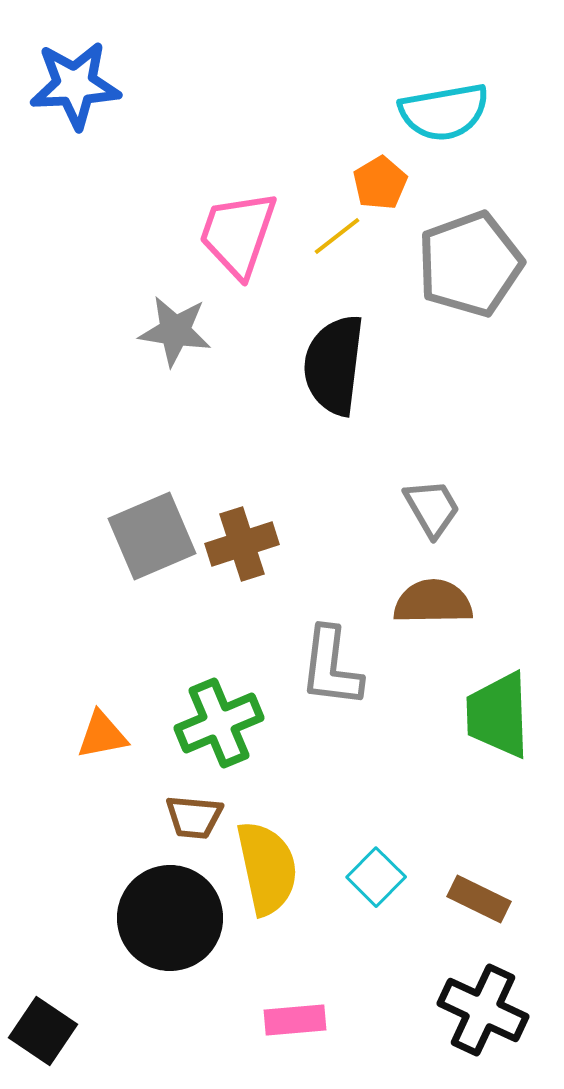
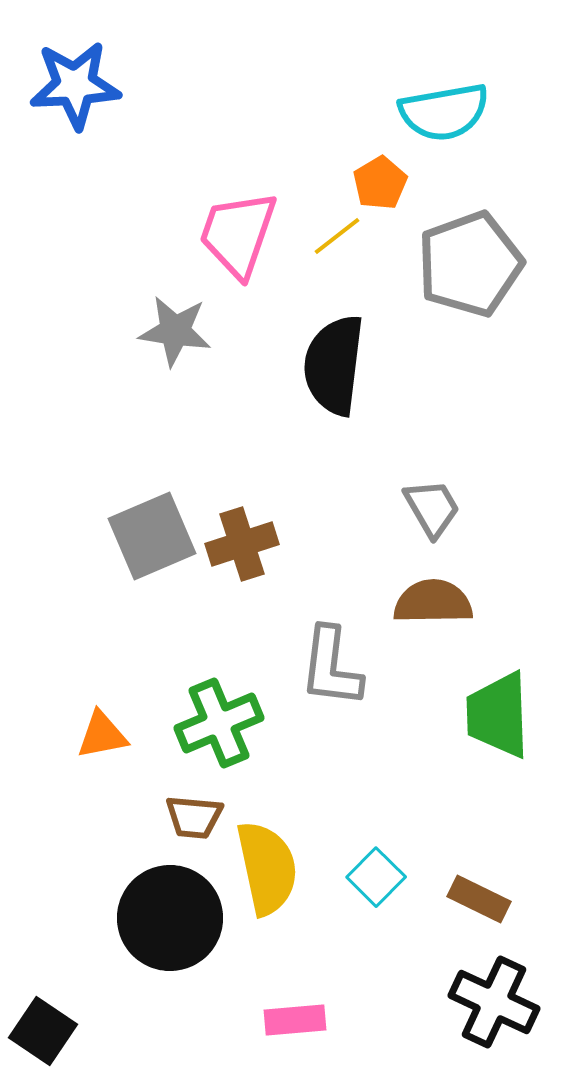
black cross: moved 11 px right, 8 px up
